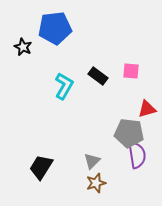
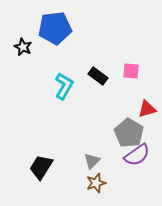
gray pentagon: rotated 24 degrees clockwise
purple semicircle: rotated 64 degrees clockwise
